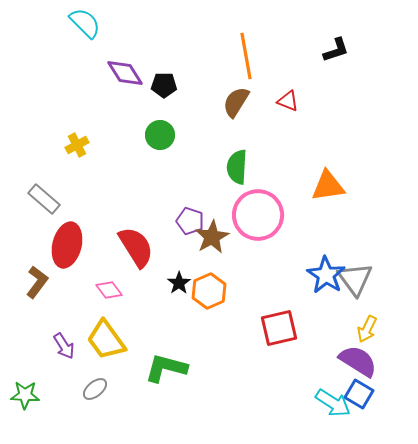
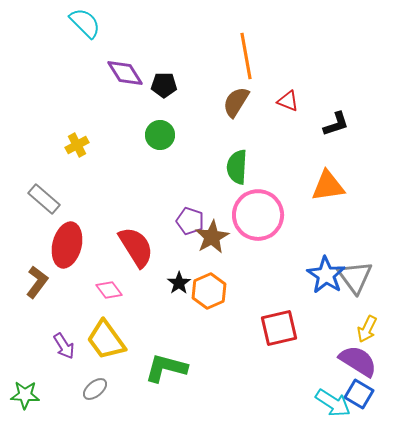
black L-shape: moved 74 px down
gray triangle: moved 2 px up
